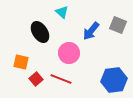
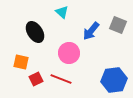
black ellipse: moved 5 px left
red square: rotated 16 degrees clockwise
